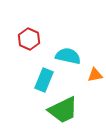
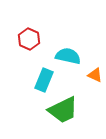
orange triangle: rotated 35 degrees clockwise
